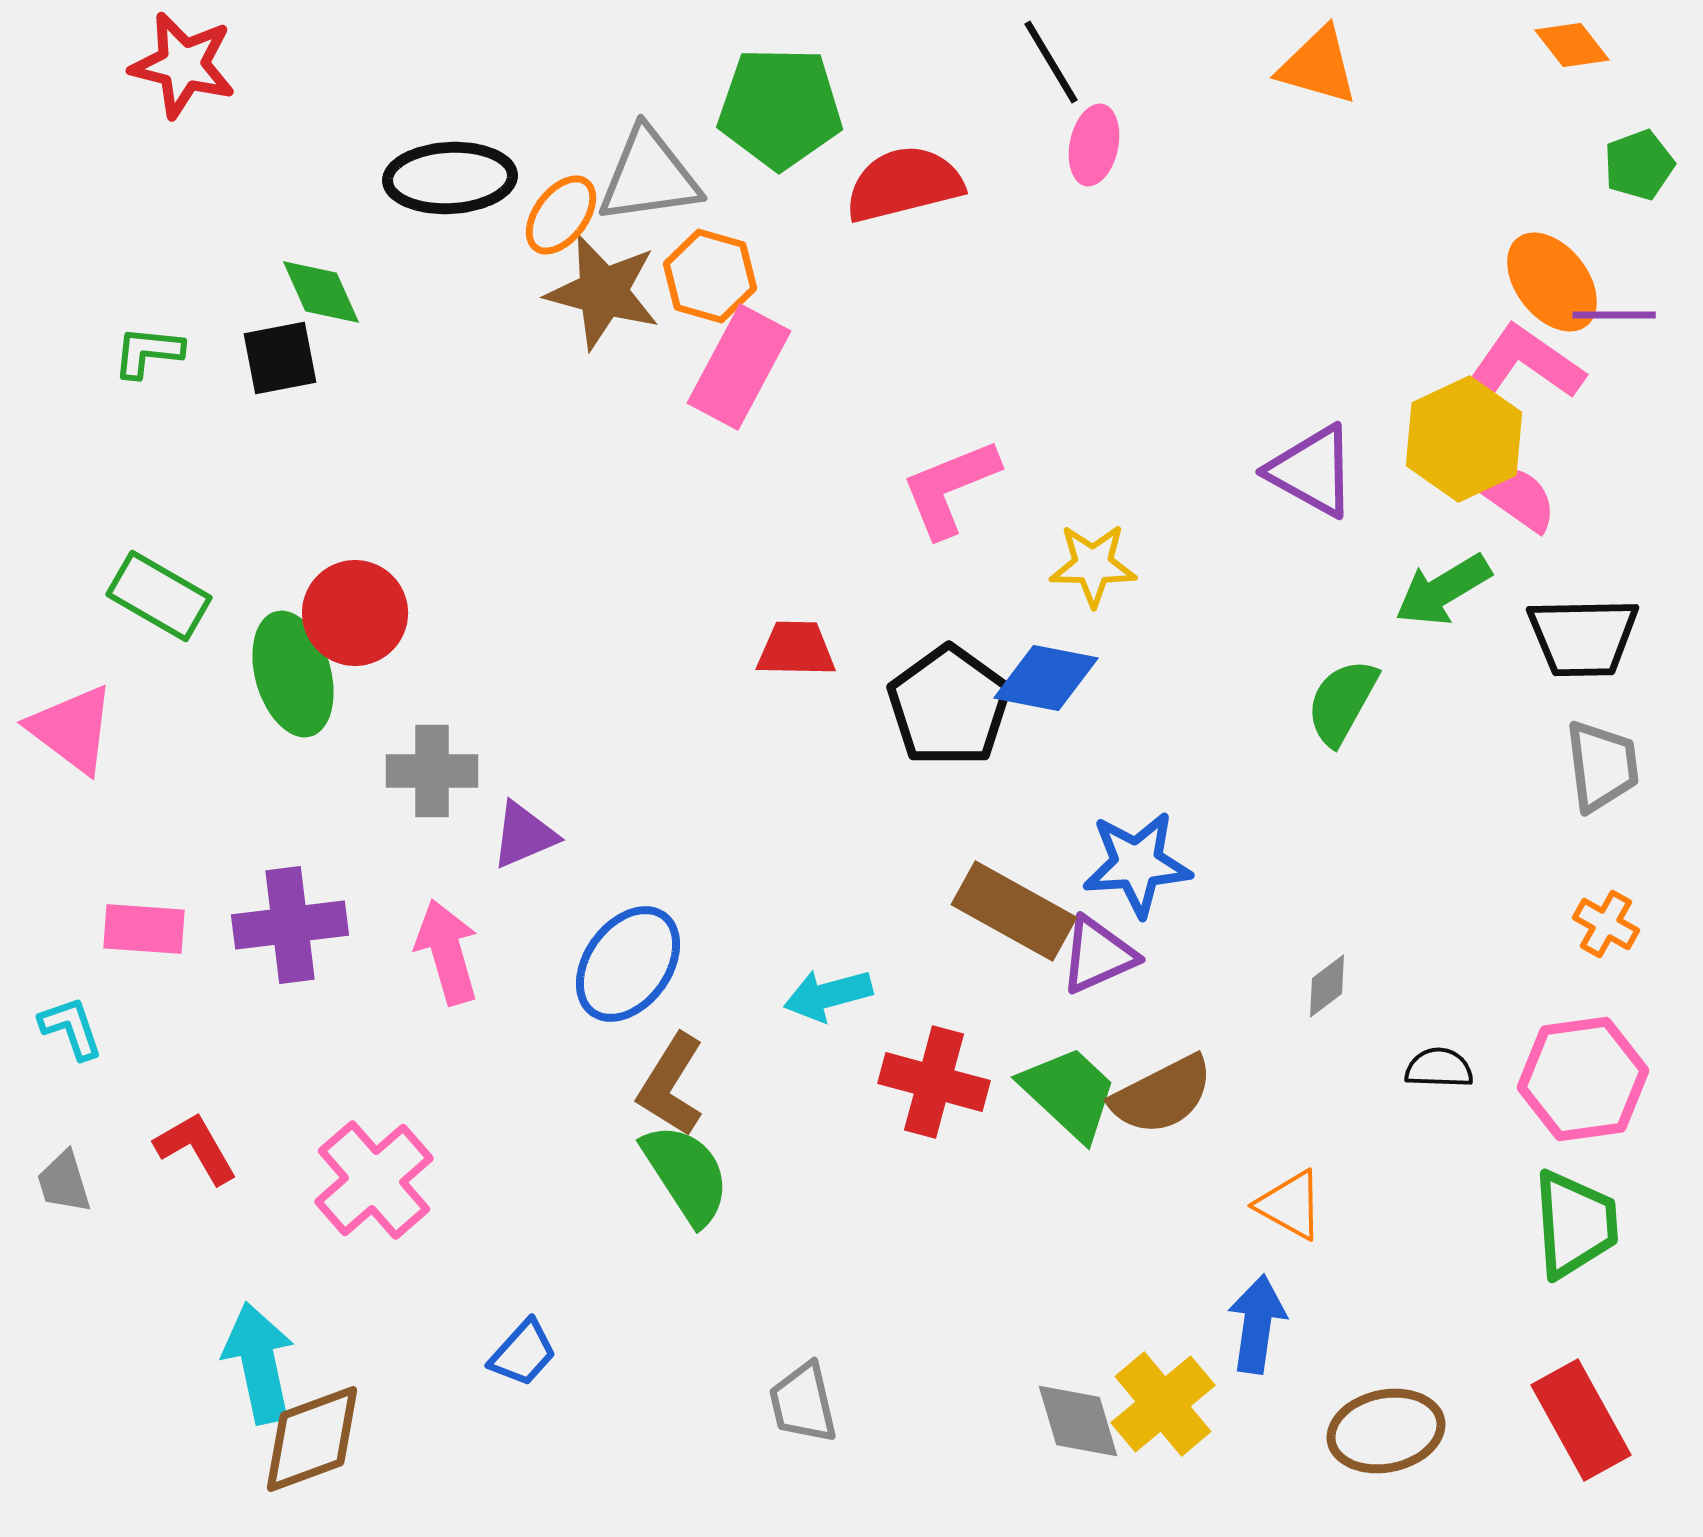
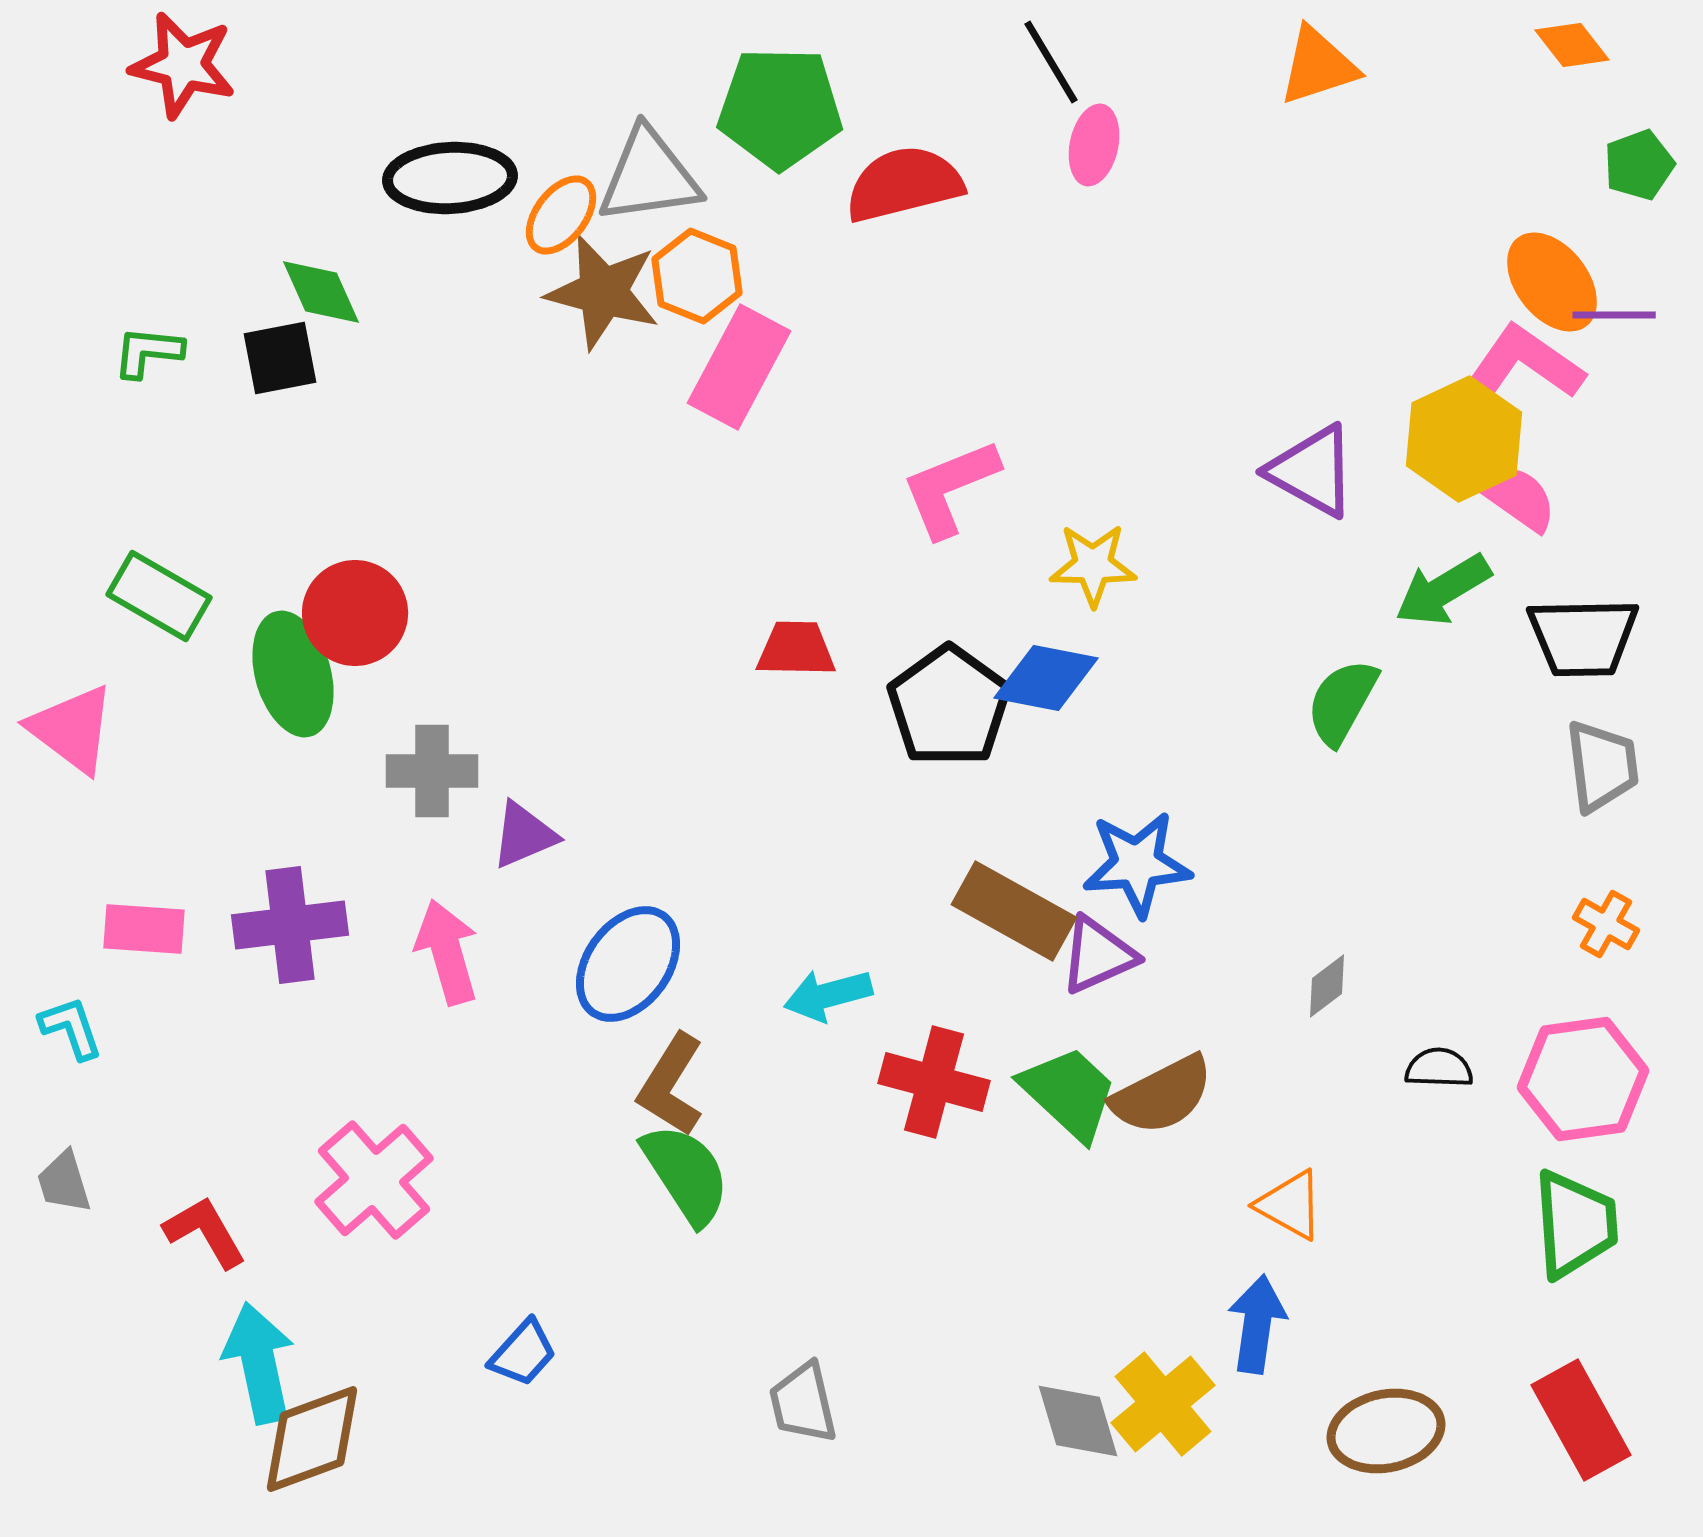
orange triangle at (1318, 66): rotated 34 degrees counterclockwise
orange hexagon at (710, 276): moved 13 px left; rotated 6 degrees clockwise
red L-shape at (196, 1148): moved 9 px right, 84 px down
